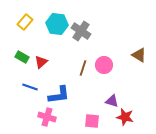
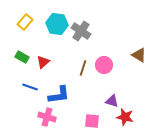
red triangle: moved 2 px right
